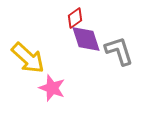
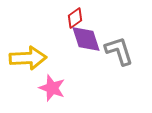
yellow arrow: rotated 45 degrees counterclockwise
